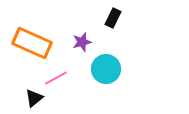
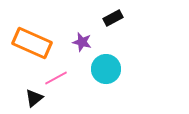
black rectangle: rotated 36 degrees clockwise
purple star: rotated 30 degrees clockwise
